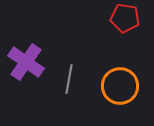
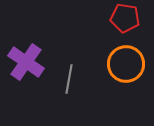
orange circle: moved 6 px right, 22 px up
